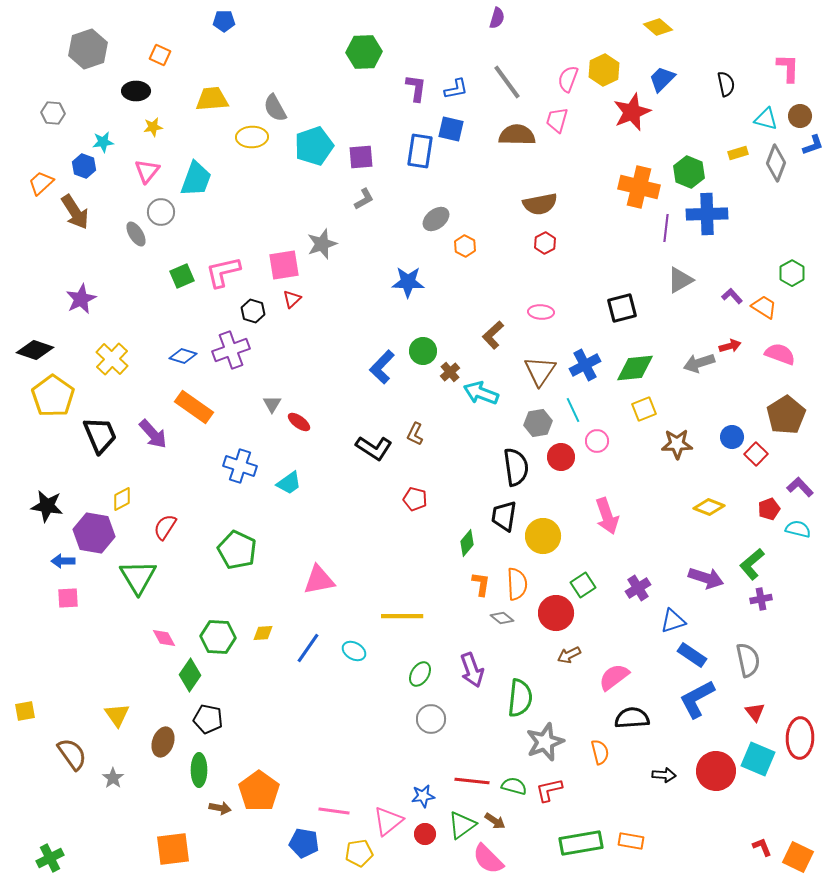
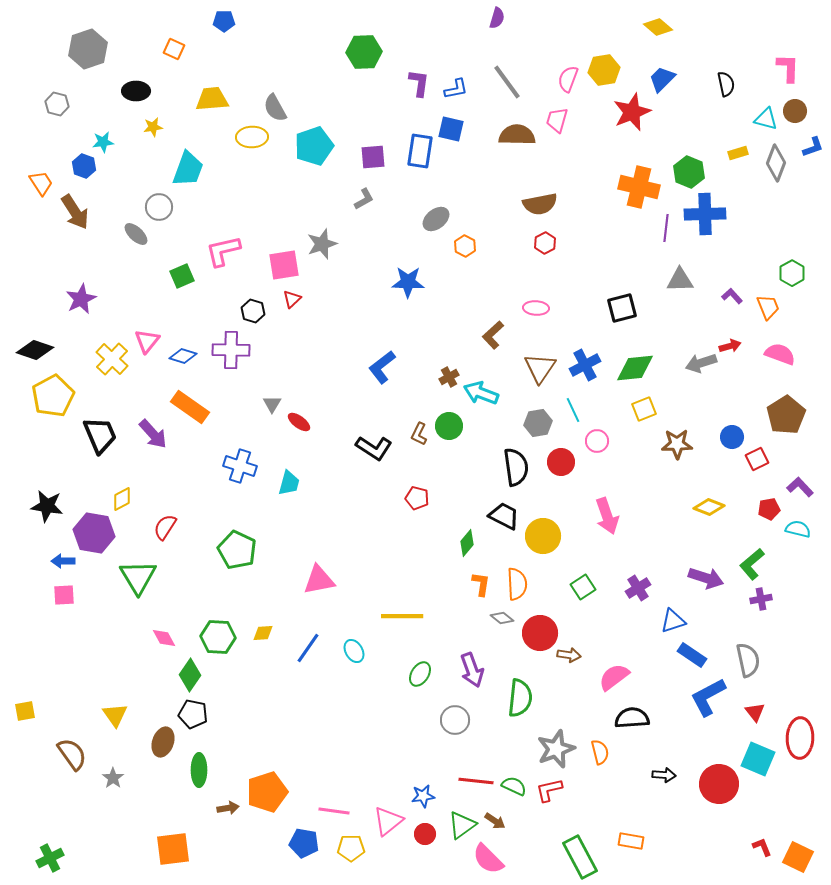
orange square at (160, 55): moved 14 px right, 6 px up
yellow hexagon at (604, 70): rotated 16 degrees clockwise
purple L-shape at (416, 88): moved 3 px right, 5 px up
gray hexagon at (53, 113): moved 4 px right, 9 px up; rotated 10 degrees clockwise
brown circle at (800, 116): moved 5 px left, 5 px up
blue L-shape at (813, 145): moved 2 px down
purple square at (361, 157): moved 12 px right
pink triangle at (147, 171): moved 170 px down
cyan trapezoid at (196, 179): moved 8 px left, 10 px up
orange trapezoid at (41, 183): rotated 100 degrees clockwise
gray circle at (161, 212): moved 2 px left, 5 px up
blue cross at (707, 214): moved 2 px left
gray ellipse at (136, 234): rotated 15 degrees counterclockwise
pink L-shape at (223, 272): moved 21 px up
gray triangle at (680, 280): rotated 28 degrees clockwise
orange trapezoid at (764, 307): moved 4 px right; rotated 36 degrees clockwise
pink ellipse at (541, 312): moved 5 px left, 4 px up
purple cross at (231, 350): rotated 21 degrees clockwise
green circle at (423, 351): moved 26 px right, 75 px down
gray arrow at (699, 363): moved 2 px right
blue L-shape at (382, 367): rotated 8 degrees clockwise
brown triangle at (540, 371): moved 3 px up
brown cross at (450, 372): moved 1 px left, 5 px down; rotated 12 degrees clockwise
yellow pentagon at (53, 396): rotated 9 degrees clockwise
orange rectangle at (194, 407): moved 4 px left
brown L-shape at (415, 434): moved 4 px right
red square at (756, 454): moved 1 px right, 5 px down; rotated 20 degrees clockwise
red circle at (561, 457): moved 5 px down
cyan trapezoid at (289, 483): rotated 40 degrees counterclockwise
red pentagon at (415, 499): moved 2 px right, 1 px up
red pentagon at (769, 509): rotated 10 degrees clockwise
black trapezoid at (504, 516): rotated 108 degrees clockwise
green square at (583, 585): moved 2 px down
pink square at (68, 598): moved 4 px left, 3 px up
red circle at (556, 613): moved 16 px left, 20 px down
cyan ellipse at (354, 651): rotated 30 degrees clockwise
brown arrow at (569, 655): rotated 145 degrees counterclockwise
blue L-shape at (697, 699): moved 11 px right, 2 px up
yellow triangle at (117, 715): moved 2 px left
black pentagon at (208, 719): moved 15 px left, 5 px up
gray circle at (431, 719): moved 24 px right, 1 px down
gray star at (545, 742): moved 11 px right, 7 px down
red circle at (716, 771): moved 3 px right, 13 px down
red line at (472, 781): moved 4 px right
green semicircle at (514, 786): rotated 10 degrees clockwise
orange pentagon at (259, 791): moved 8 px right, 1 px down; rotated 18 degrees clockwise
brown arrow at (220, 808): moved 8 px right; rotated 20 degrees counterclockwise
green rectangle at (581, 843): moved 1 px left, 14 px down; rotated 72 degrees clockwise
yellow pentagon at (359, 853): moved 8 px left, 5 px up; rotated 8 degrees clockwise
